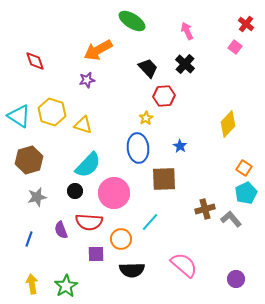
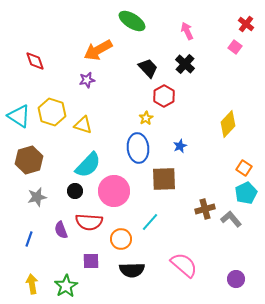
red hexagon: rotated 25 degrees counterclockwise
blue star: rotated 16 degrees clockwise
pink circle: moved 2 px up
purple square: moved 5 px left, 7 px down
